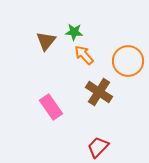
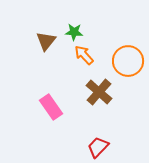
brown cross: rotated 8 degrees clockwise
